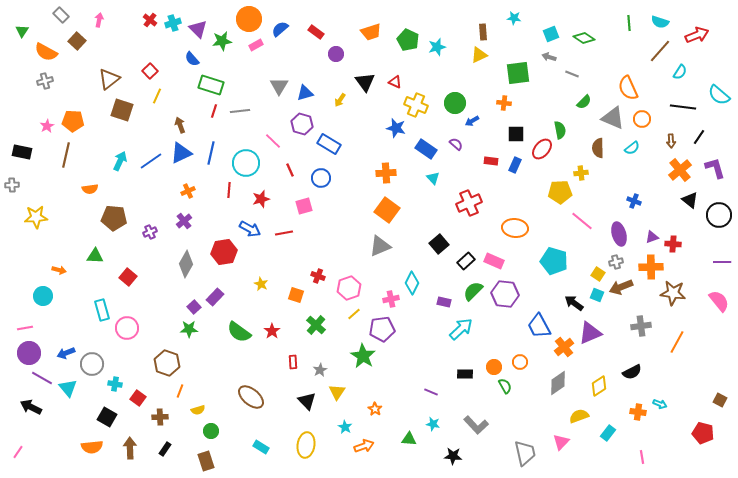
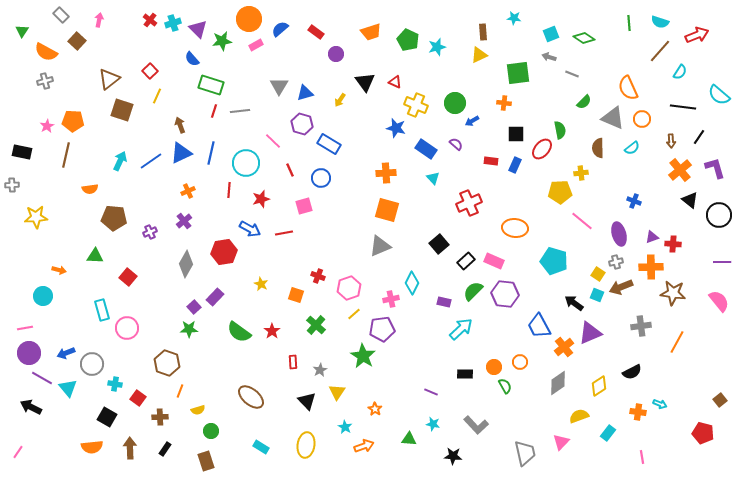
orange square at (387, 210): rotated 20 degrees counterclockwise
brown square at (720, 400): rotated 24 degrees clockwise
